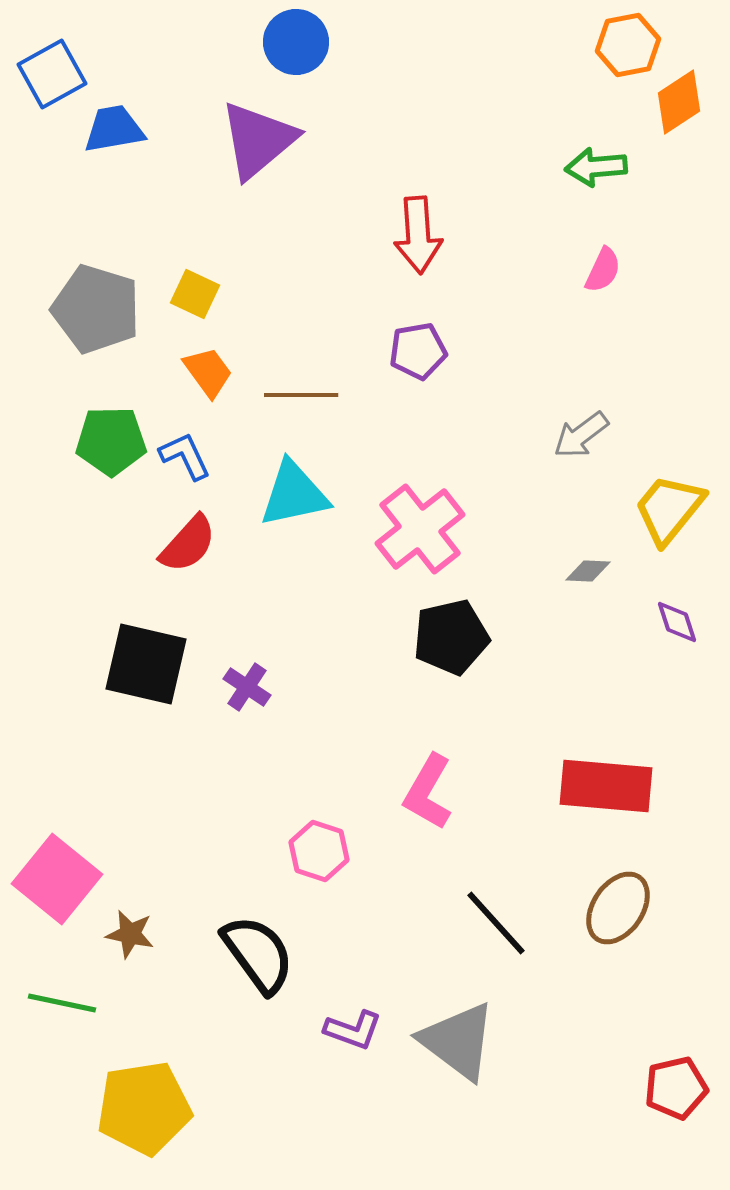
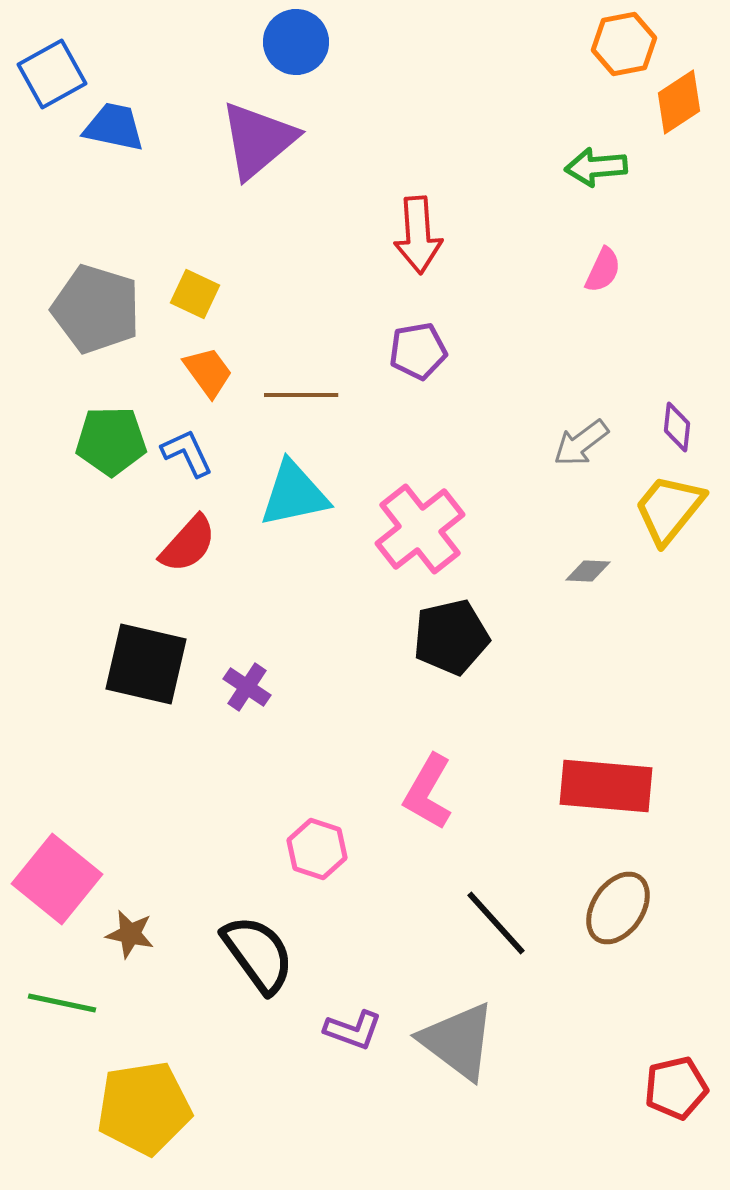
orange hexagon: moved 4 px left, 1 px up
blue trapezoid: moved 2 px up; rotated 22 degrees clockwise
gray arrow: moved 8 px down
blue L-shape: moved 2 px right, 3 px up
purple diamond: moved 195 px up; rotated 24 degrees clockwise
pink hexagon: moved 2 px left, 2 px up
